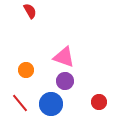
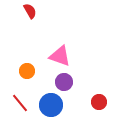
pink triangle: moved 4 px left, 1 px up
orange circle: moved 1 px right, 1 px down
purple circle: moved 1 px left, 1 px down
blue circle: moved 1 px down
